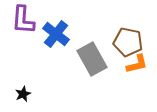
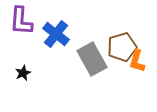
purple L-shape: moved 2 px left, 1 px down
brown pentagon: moved 6 px left, 5 px down; rotated 28 degrees counterclockwise
orange L-shape: moved 3 px up; rotated 120 degrees clockwise
black star: moved 21 px up
